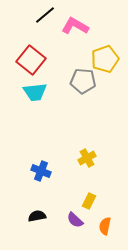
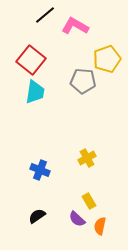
yellow pentagon: moved 2 px right
cyan trapezoid: rotated 75 degrees counterclockwise
blue cross: moved 1 px left, 1 px up
yellow rectangle: rotated 56 degrees counterclockwise
black semicircle: rotated 24 degrees counterclockwise
purple semicircle: moved 2 px right, 1 px up
orange semicircle: moved 5 px left
